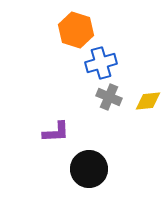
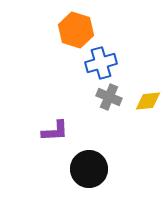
purple L-shape: moved 1 px left, 1 px up
